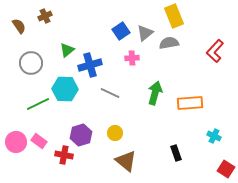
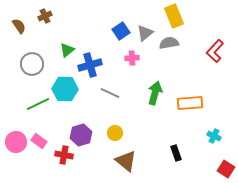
gray circle: moved 1 px right, 1 px down
